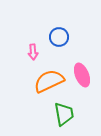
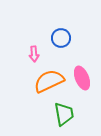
blue circle: moved 2 px right, 1 px down
pink arrow: moved 1 px right, 2 px down
pink ellipse: moved 3 px down
